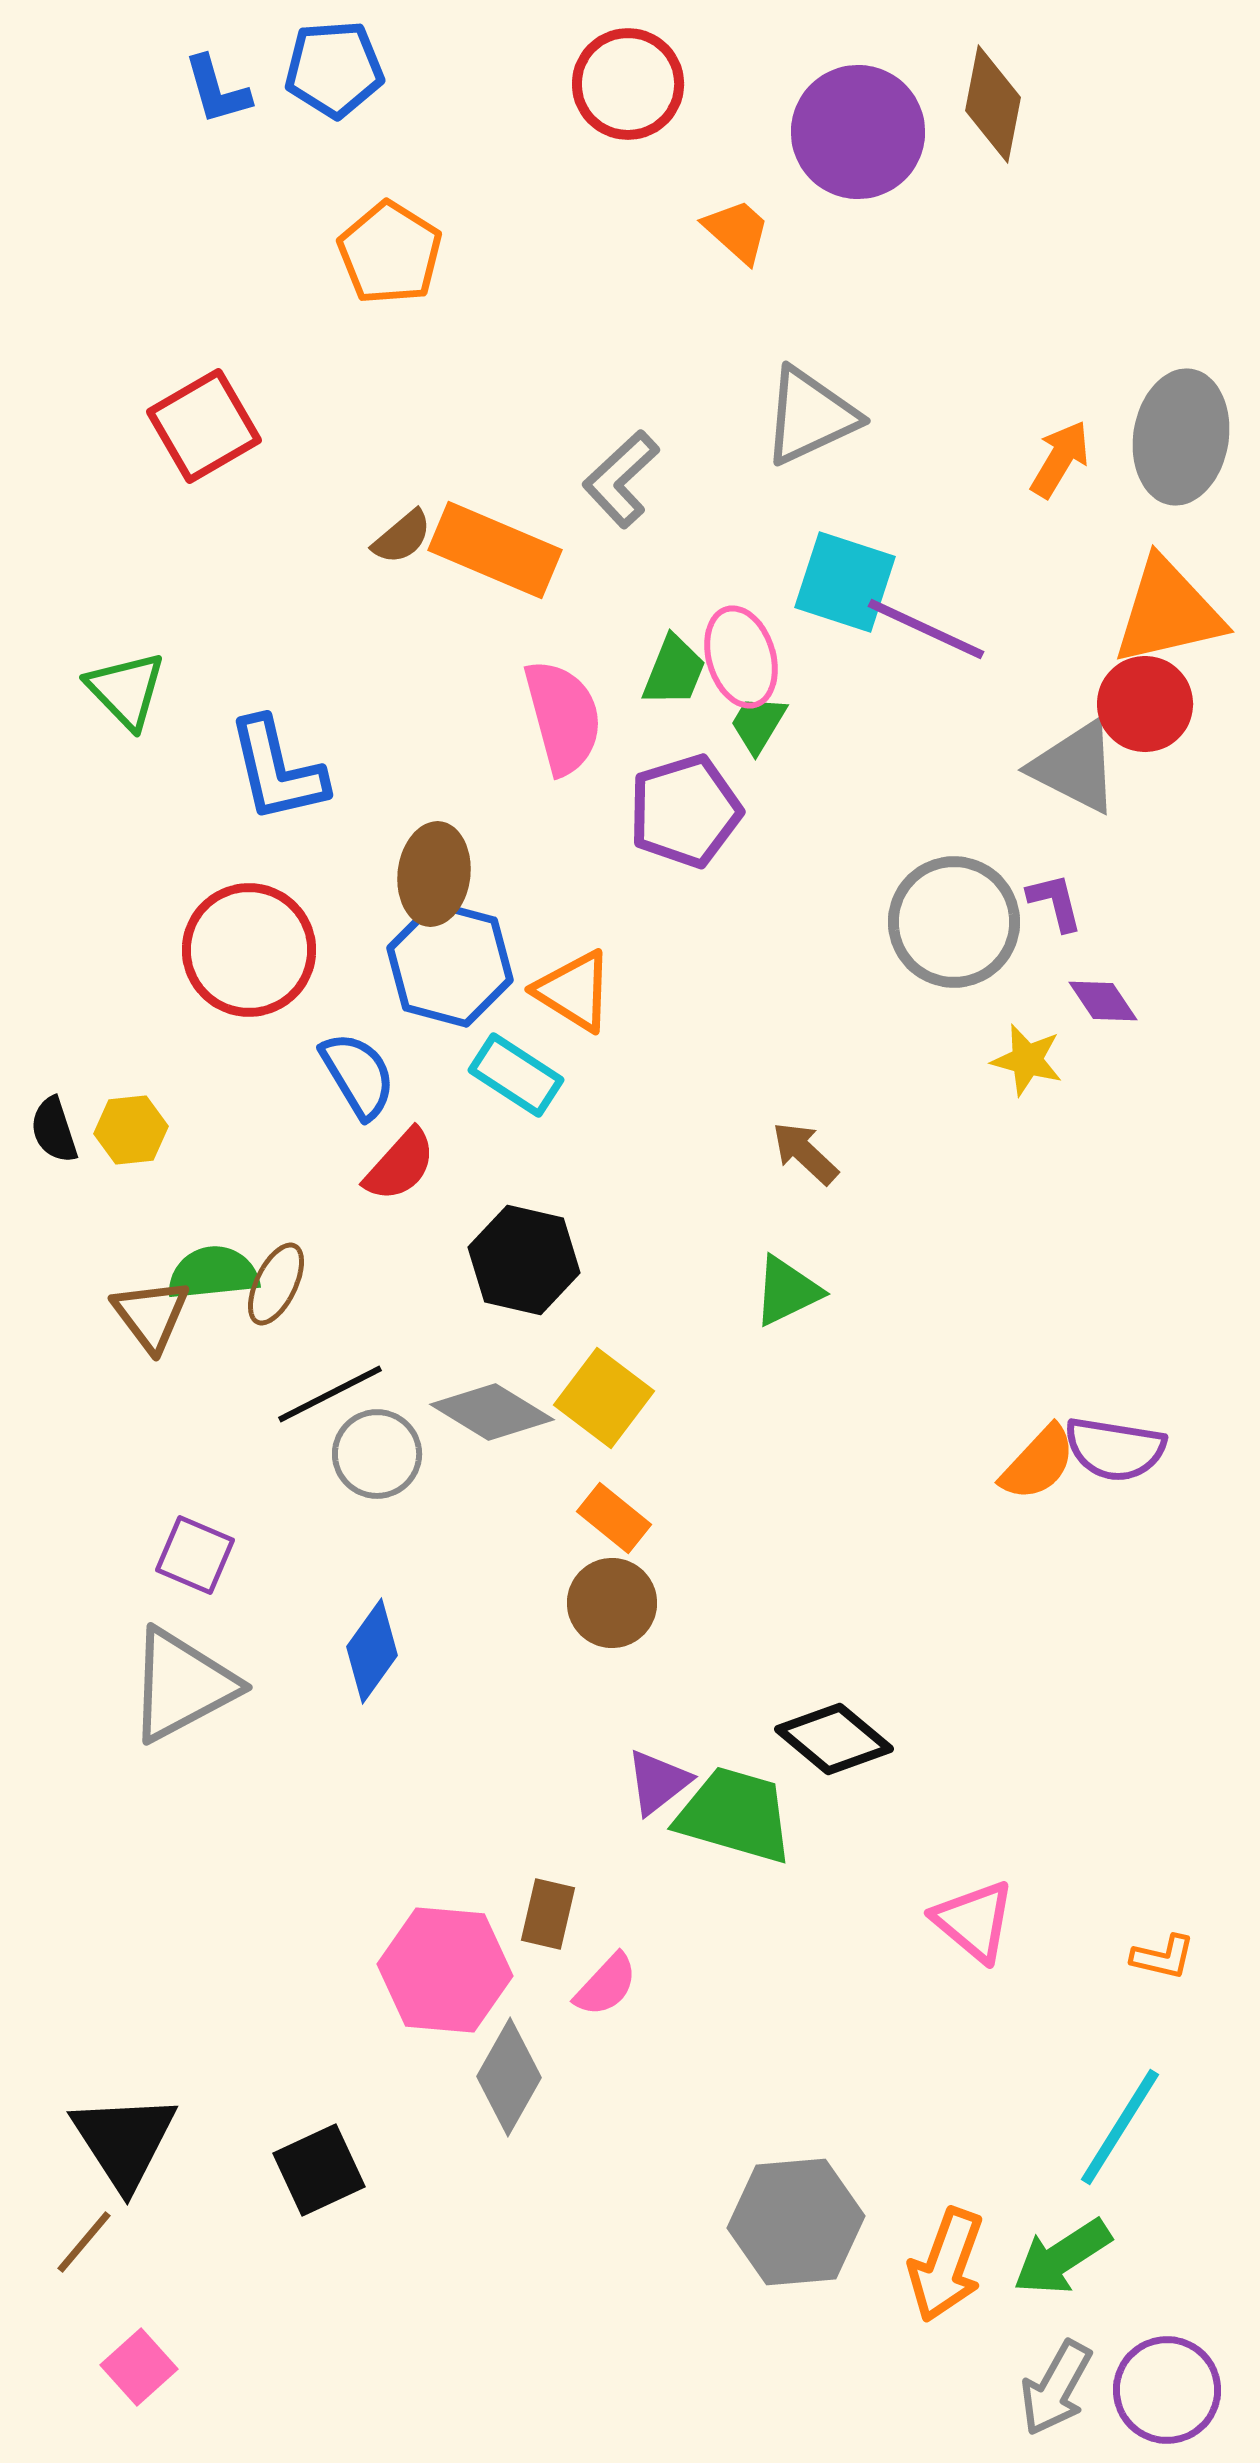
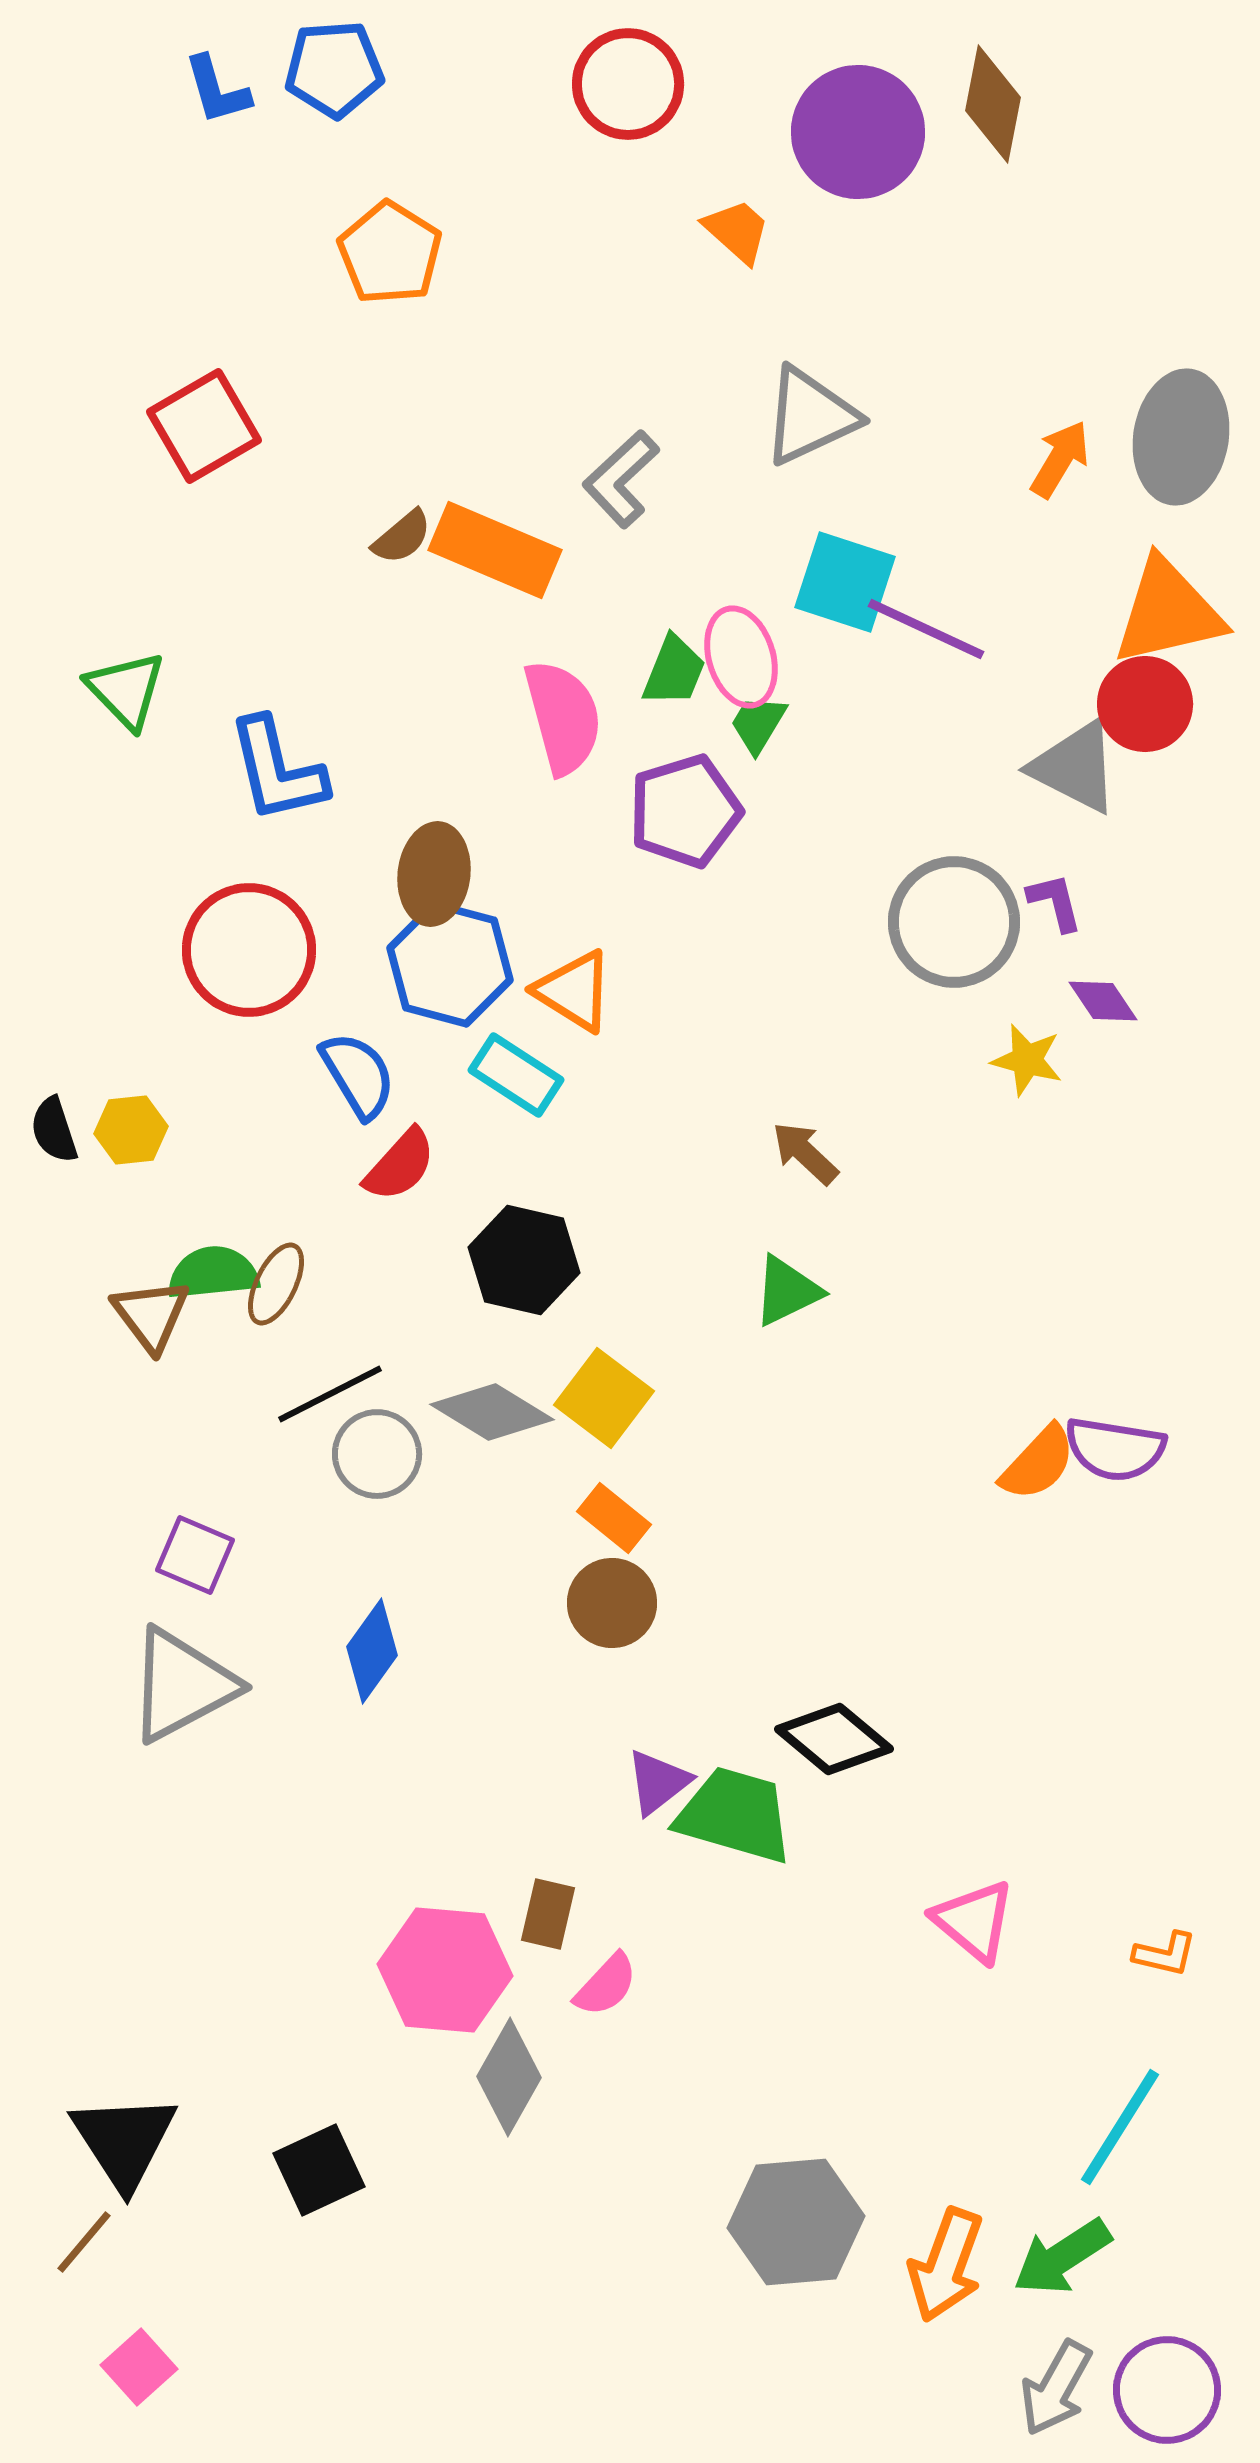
orange L-shape at (1163, 1957): moved 2 px right, 3 px up
